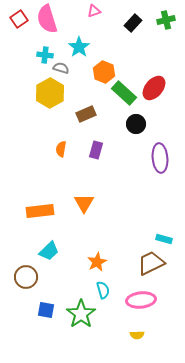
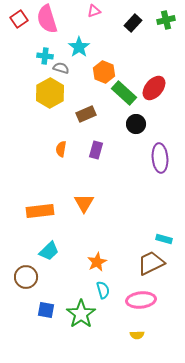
cyan cross: moved 1 px down
